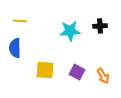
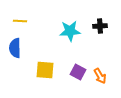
purple square: moved 1 px right
orange arrow: moved 3 px left
